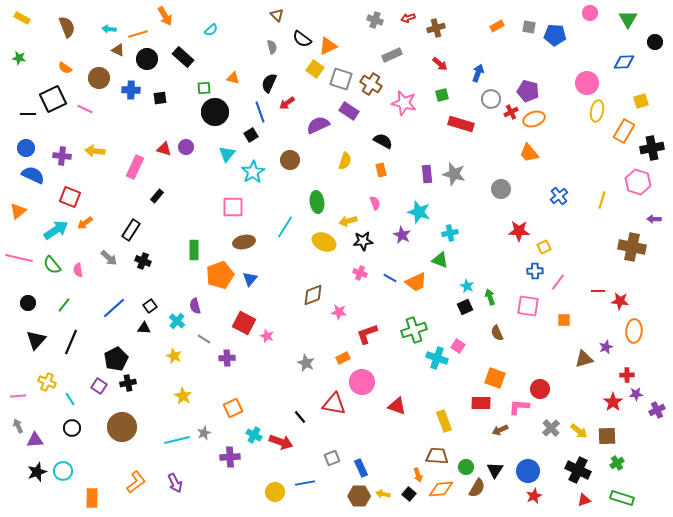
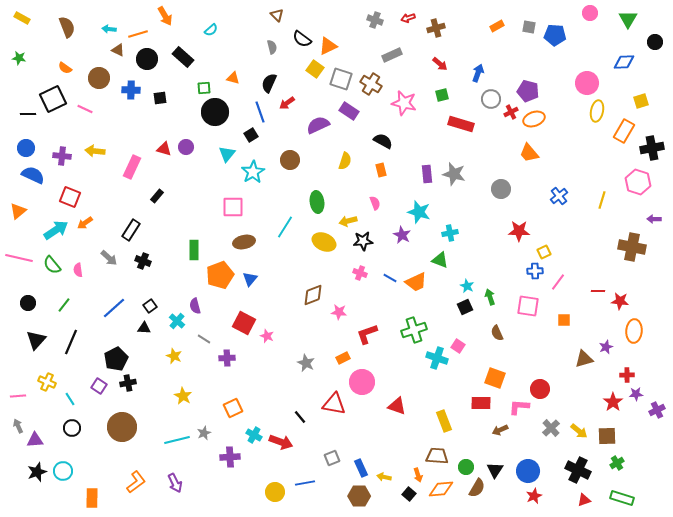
pink rectangle at (135, 167): moved 3 px left
yellow square at (544, 247): moved 5 px down
yellow arrow at (383, 494): moved 1 px right, 17 px up
